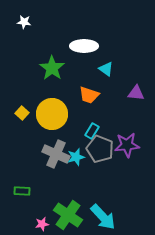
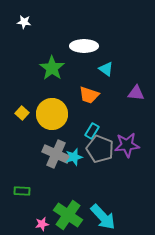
cyan star: moved 2 px left
